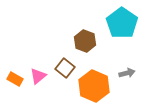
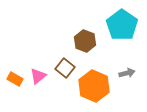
cyan pentagon: moved 2 px down
